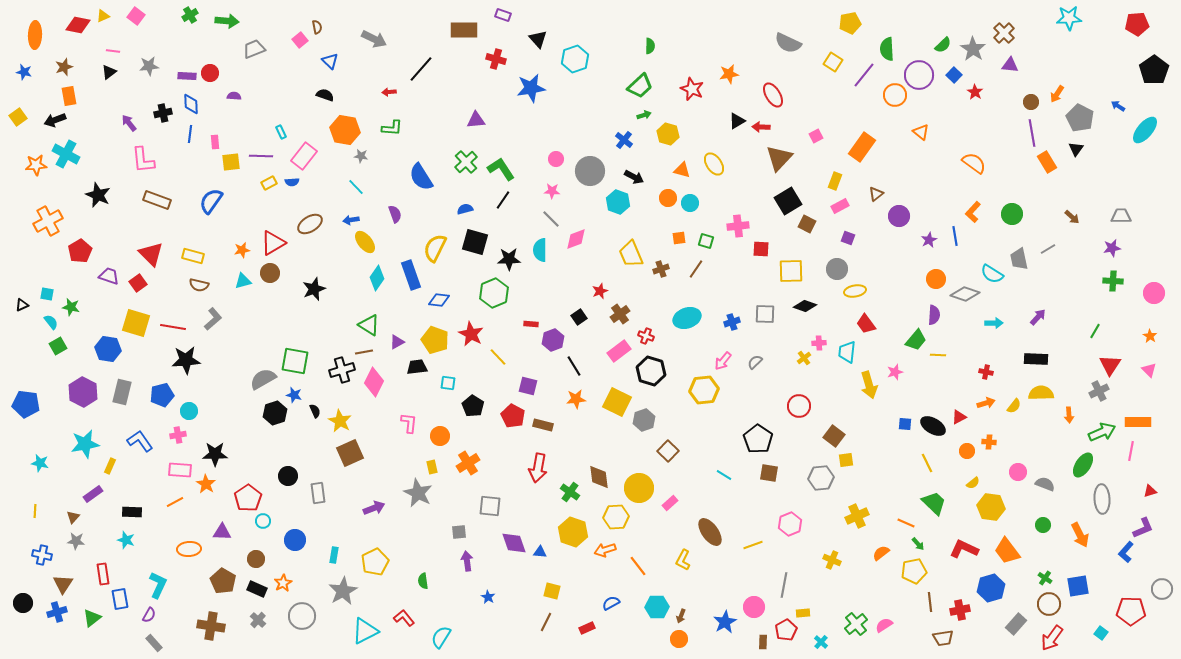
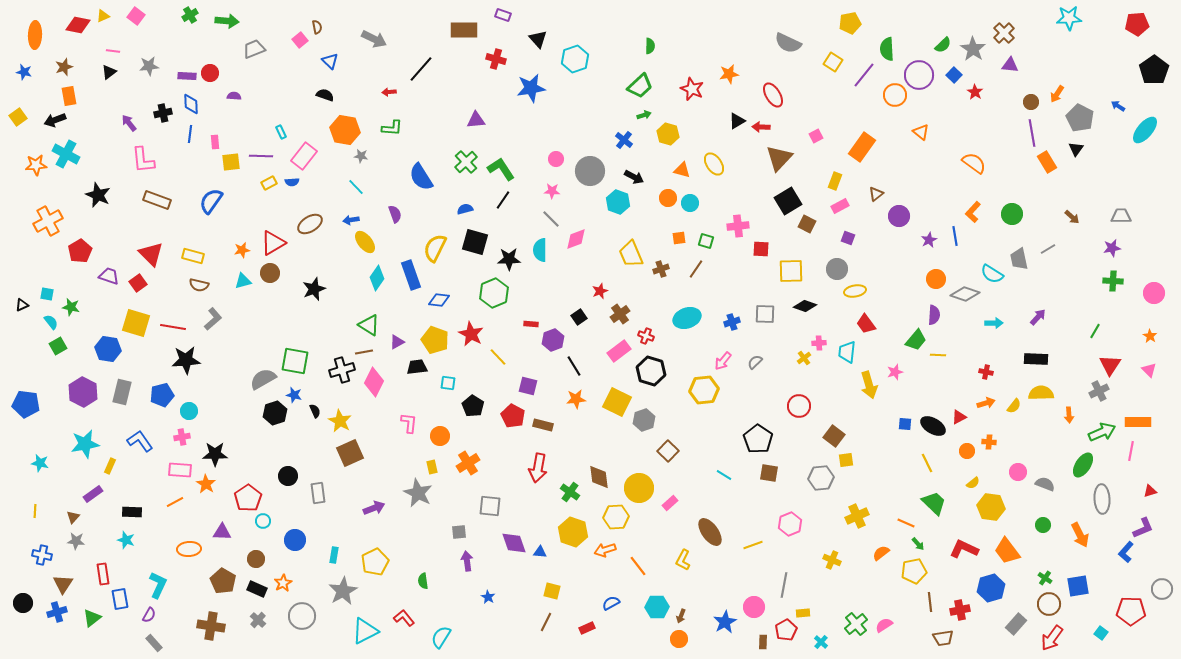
pink cross at (178, 435): moved 4 px right, 2 px down
